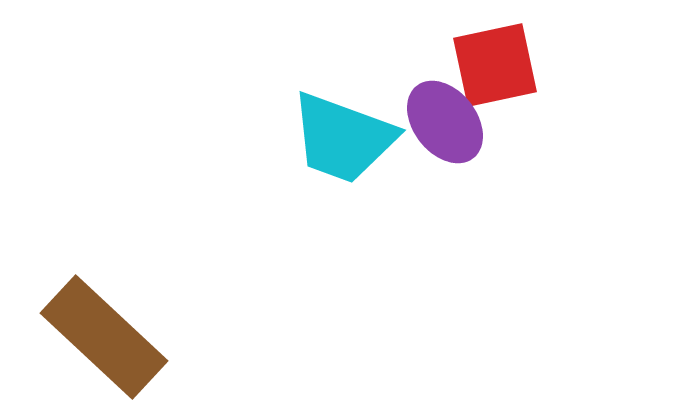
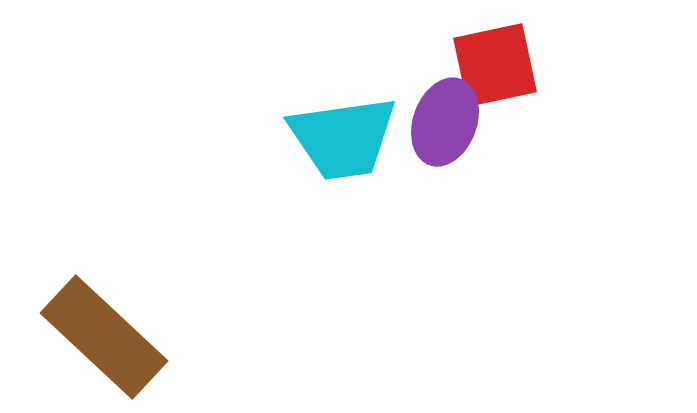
purple ellipse: rotated 58 degrees clockwise
cyan trapezoid: rotated 28 degrees counterclockwise
